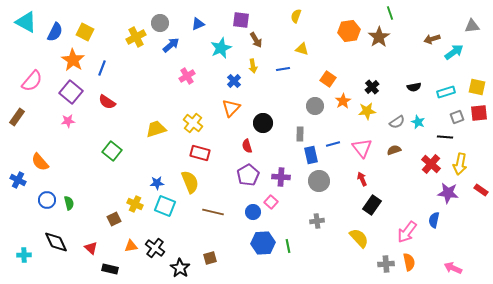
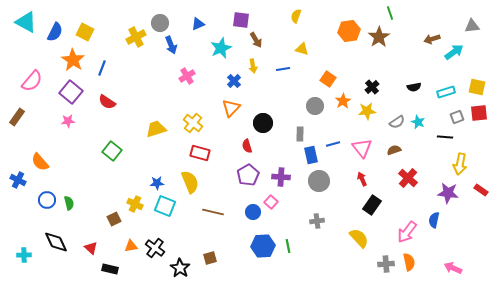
blue arrow at (171, 45): rotated 108 degrees clockwise
red cross at (431, 164): moved 23 px left, 14 px down
blue hexagon at (263, 243): moved 3 px down
